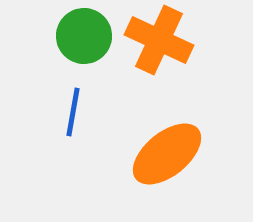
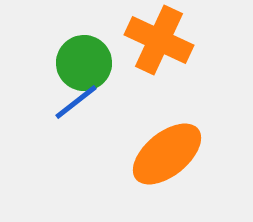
green circle: moved 27 px down
blue line: moved 3 px right, 10 px up; rotated 42 degrees clockwise
